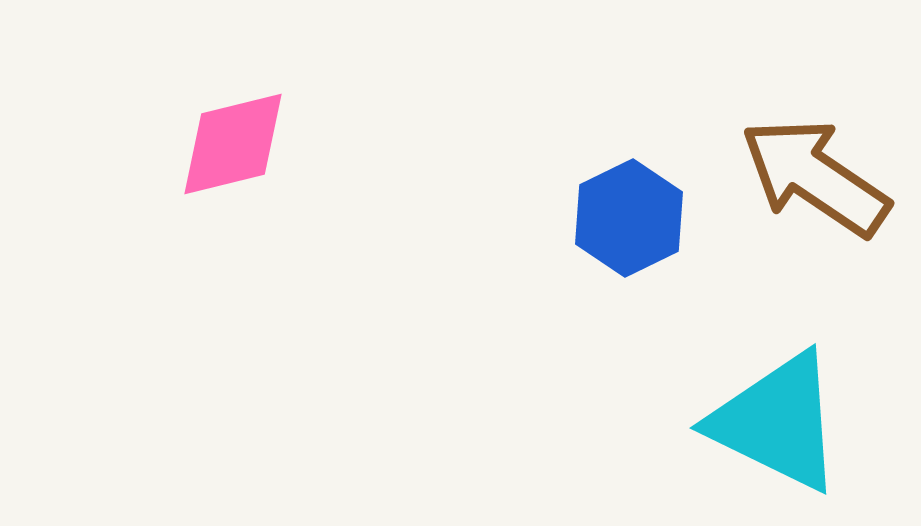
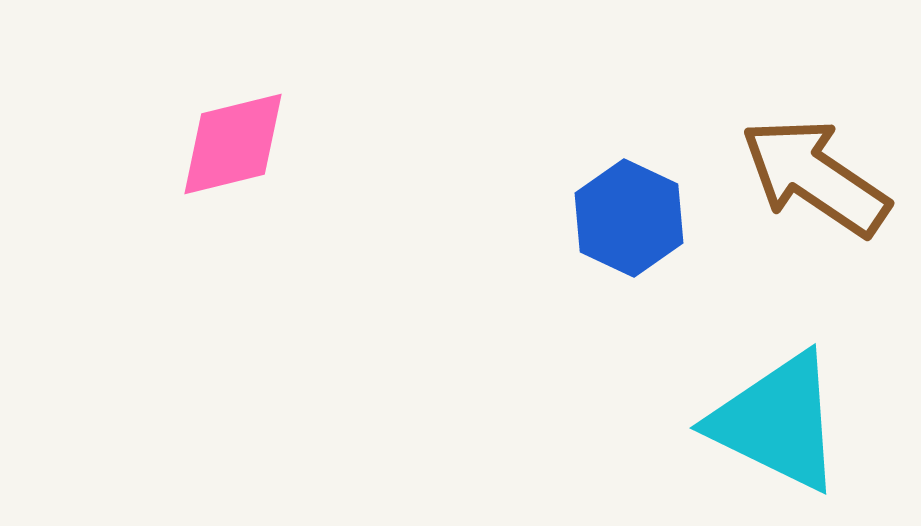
blue hexagon: rotated 9 degrees counterclockwise
